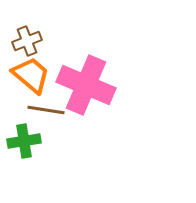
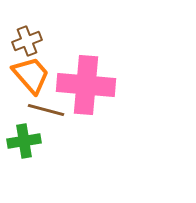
orange trapezoid: rotated 9 degrees clockwise
pink cross: rotated 18 degrees counterclockwise
brown line: rotated 6 degrees clockwise
